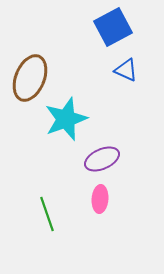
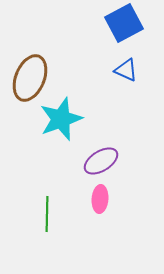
blue square: moved 11 px right, 4 px up
cyan star: moved 5 px left
purple ellipse: moved 1 px left, 2 px down; rotated 8 degrees counterclockwise
green line: rotated 20 degrees clockwise
